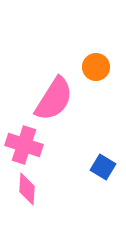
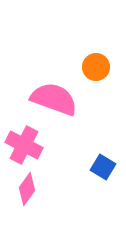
pink semicircle: rotated 102 degrees counterclockwise
pink cross: rotated 9 degrees clockwise
pink diamond: rotated 32 degrees clockwise
